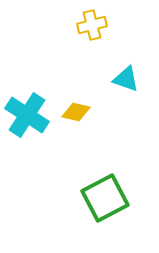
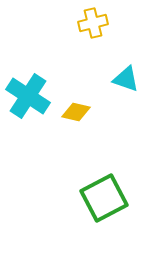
yellow cross: moved 1 px right, 2 px up
cyan cross: moved 1 px right, 19 px up
green square: moved 1 px left
